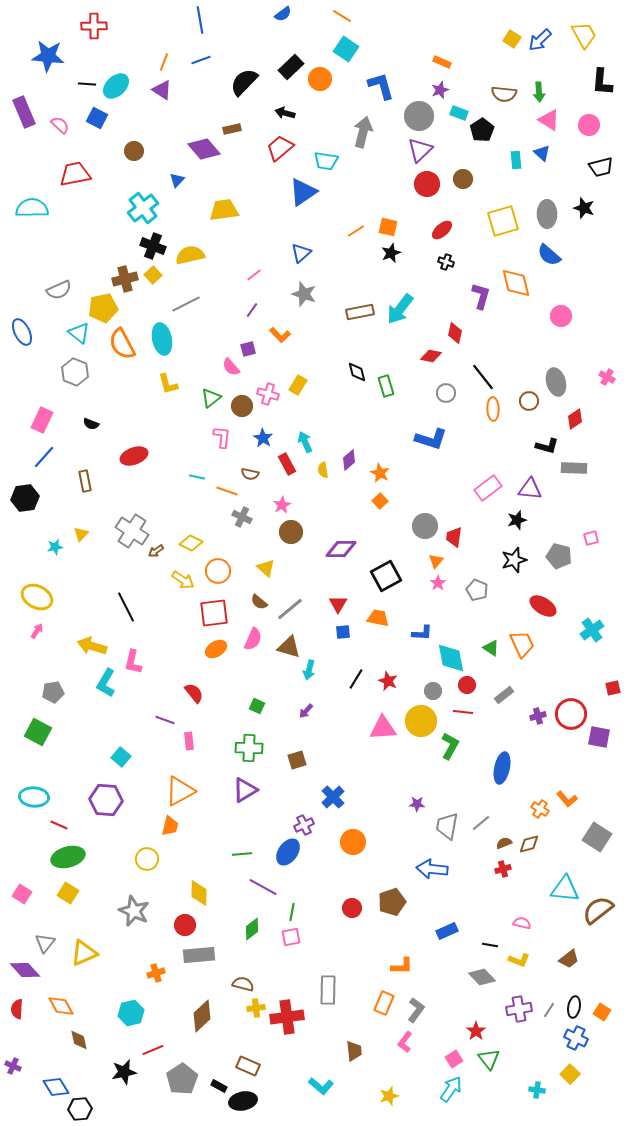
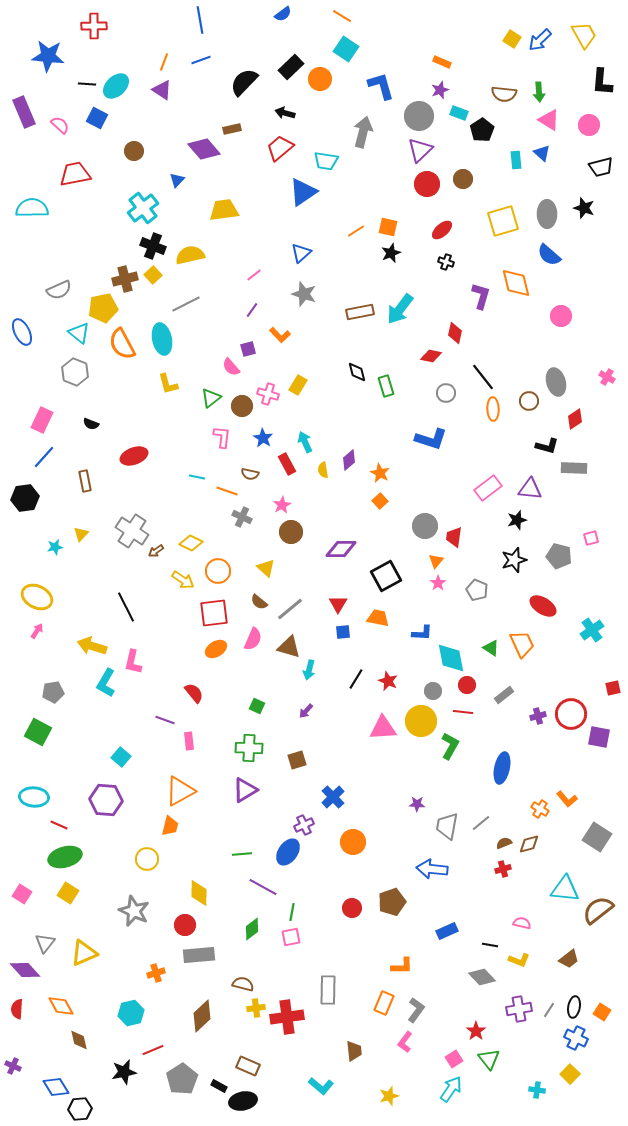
green ellipse at (68, 857): moved 3 px left
